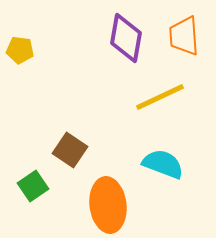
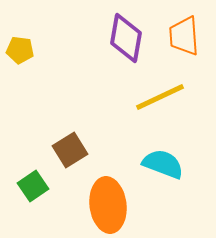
brown square: rotated 24 degrees clockwise
